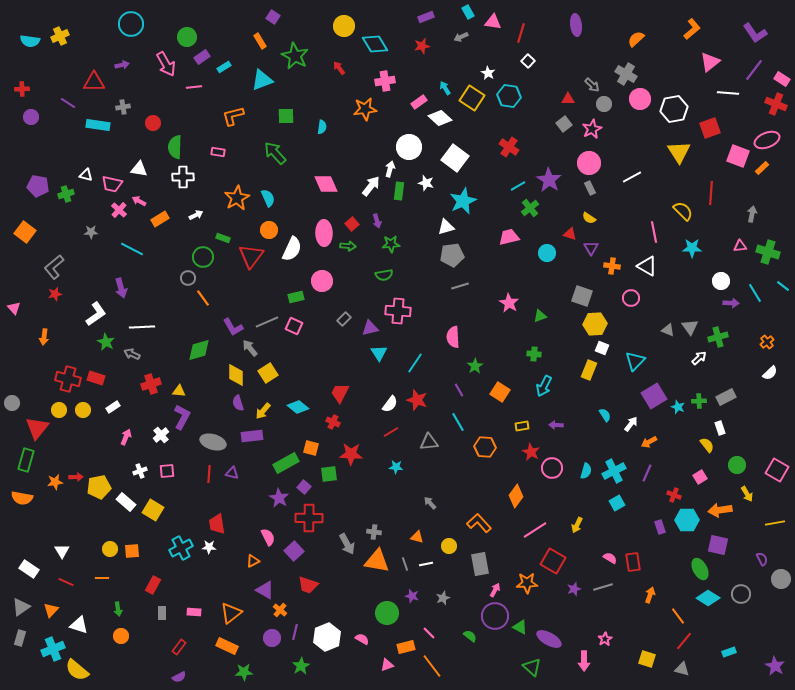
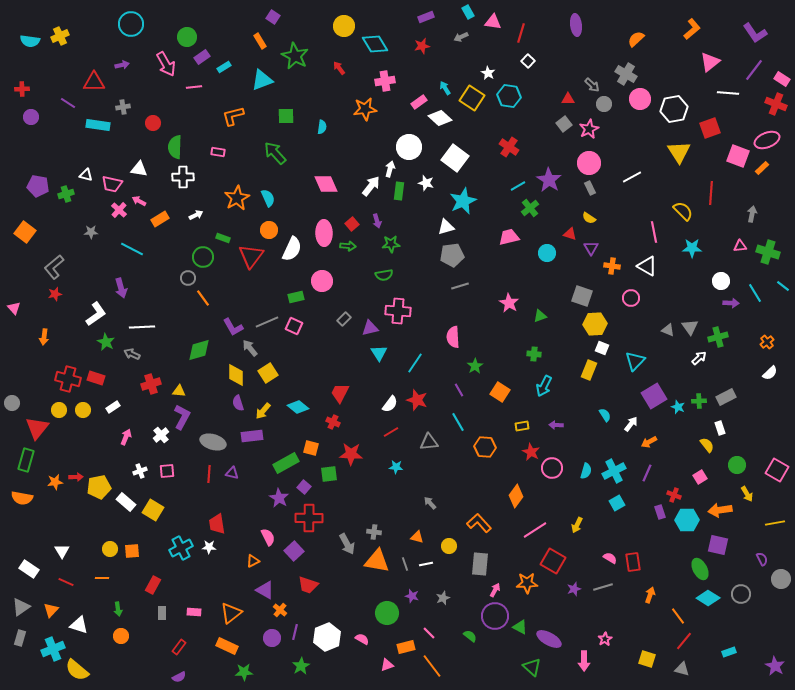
pink star at (592, 129): moved 3 px left
purple rectangle at (660, 527): moved 15 px up
gray rectangle at (480, 564): rotated 15 degrees clockwise
